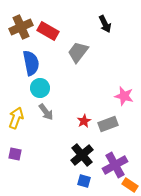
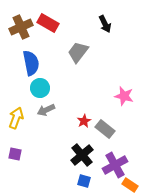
red rectangle: moved 8 px up
gray arrow: moved 2 px up; rotated 102 degrees clockwise
gray rectangle: moved 3 px left, 5 px down; rotated 60 degrees clockwise
